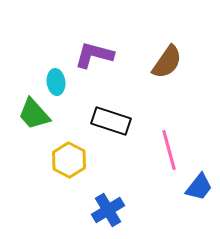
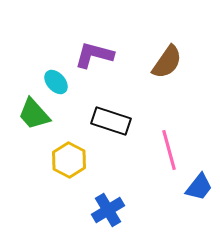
cyan ellipse: rotated 35 degrees counterclockwise
